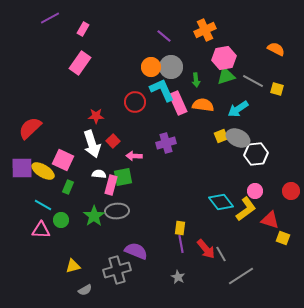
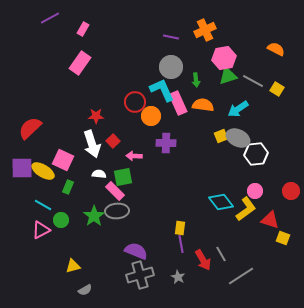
purple line at (164, 36): moved 7 px right, 1 px down; rotated 28 degrees counterclockwise
orange circle at (151, 67): moved 49 px down
green triangle at (226, 76): moved 2 px right
yellow square at (277, 89): rotated 16 degrees clockwise
purple cross at (166, 143): rotated 18 degrees clockwise
pink rectangle at (111, 185): moved 4 px right, 6 px down; rotated 60 degrees counterclockwise
pink triangle at (41, 230): rotated 30 degrees counterclockwise
red arrow at (206, 249): moved 3 px left, 11 px down; rotated 10 degrees clockwise
gray cross at (117, 270): moved 23 px right, 5 px down
